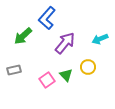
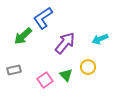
blue L-shape: moved 4 px left; rotated 15 degrees clockwise
pink square: moved 2 px left
